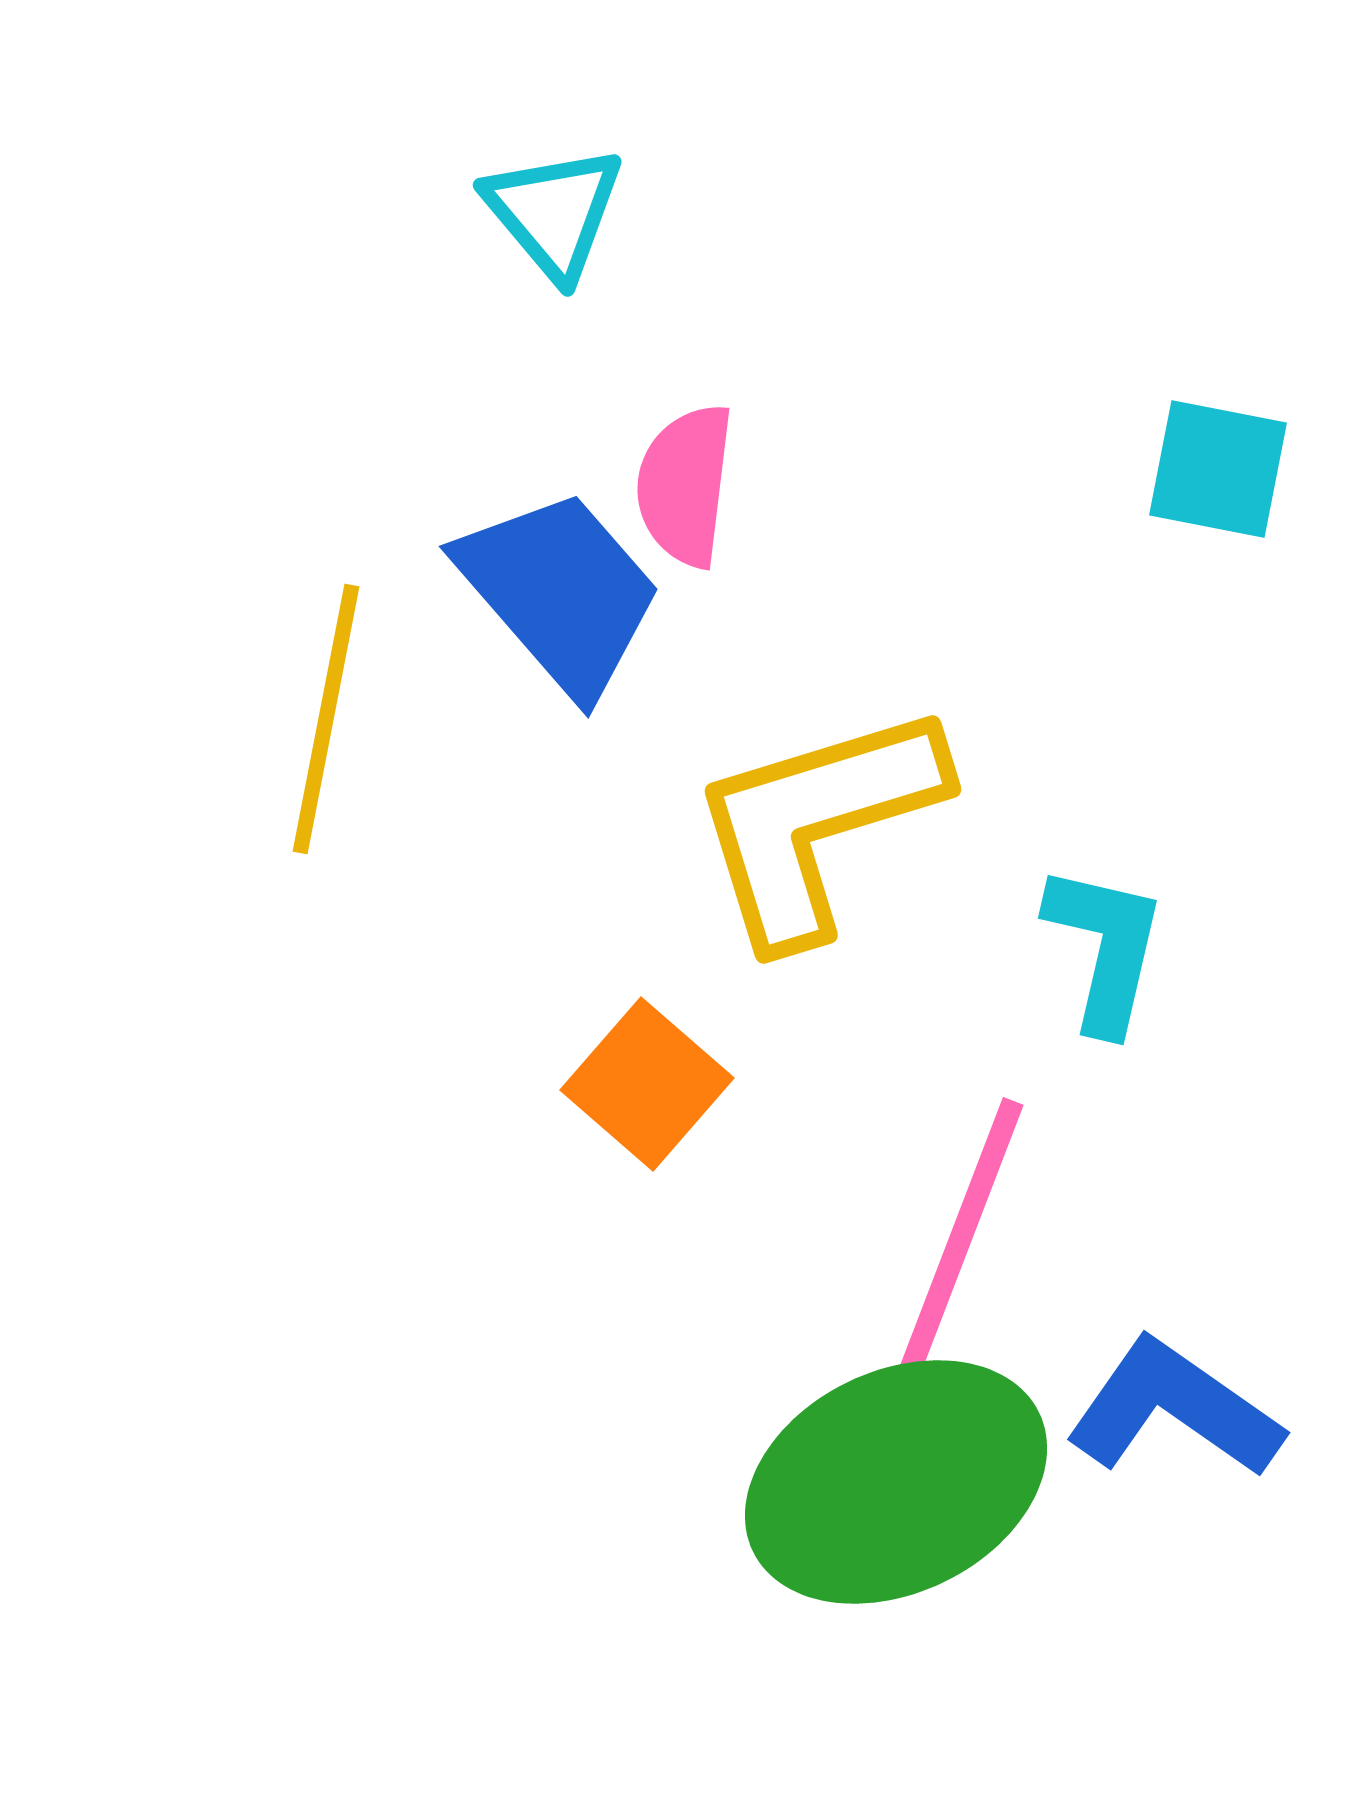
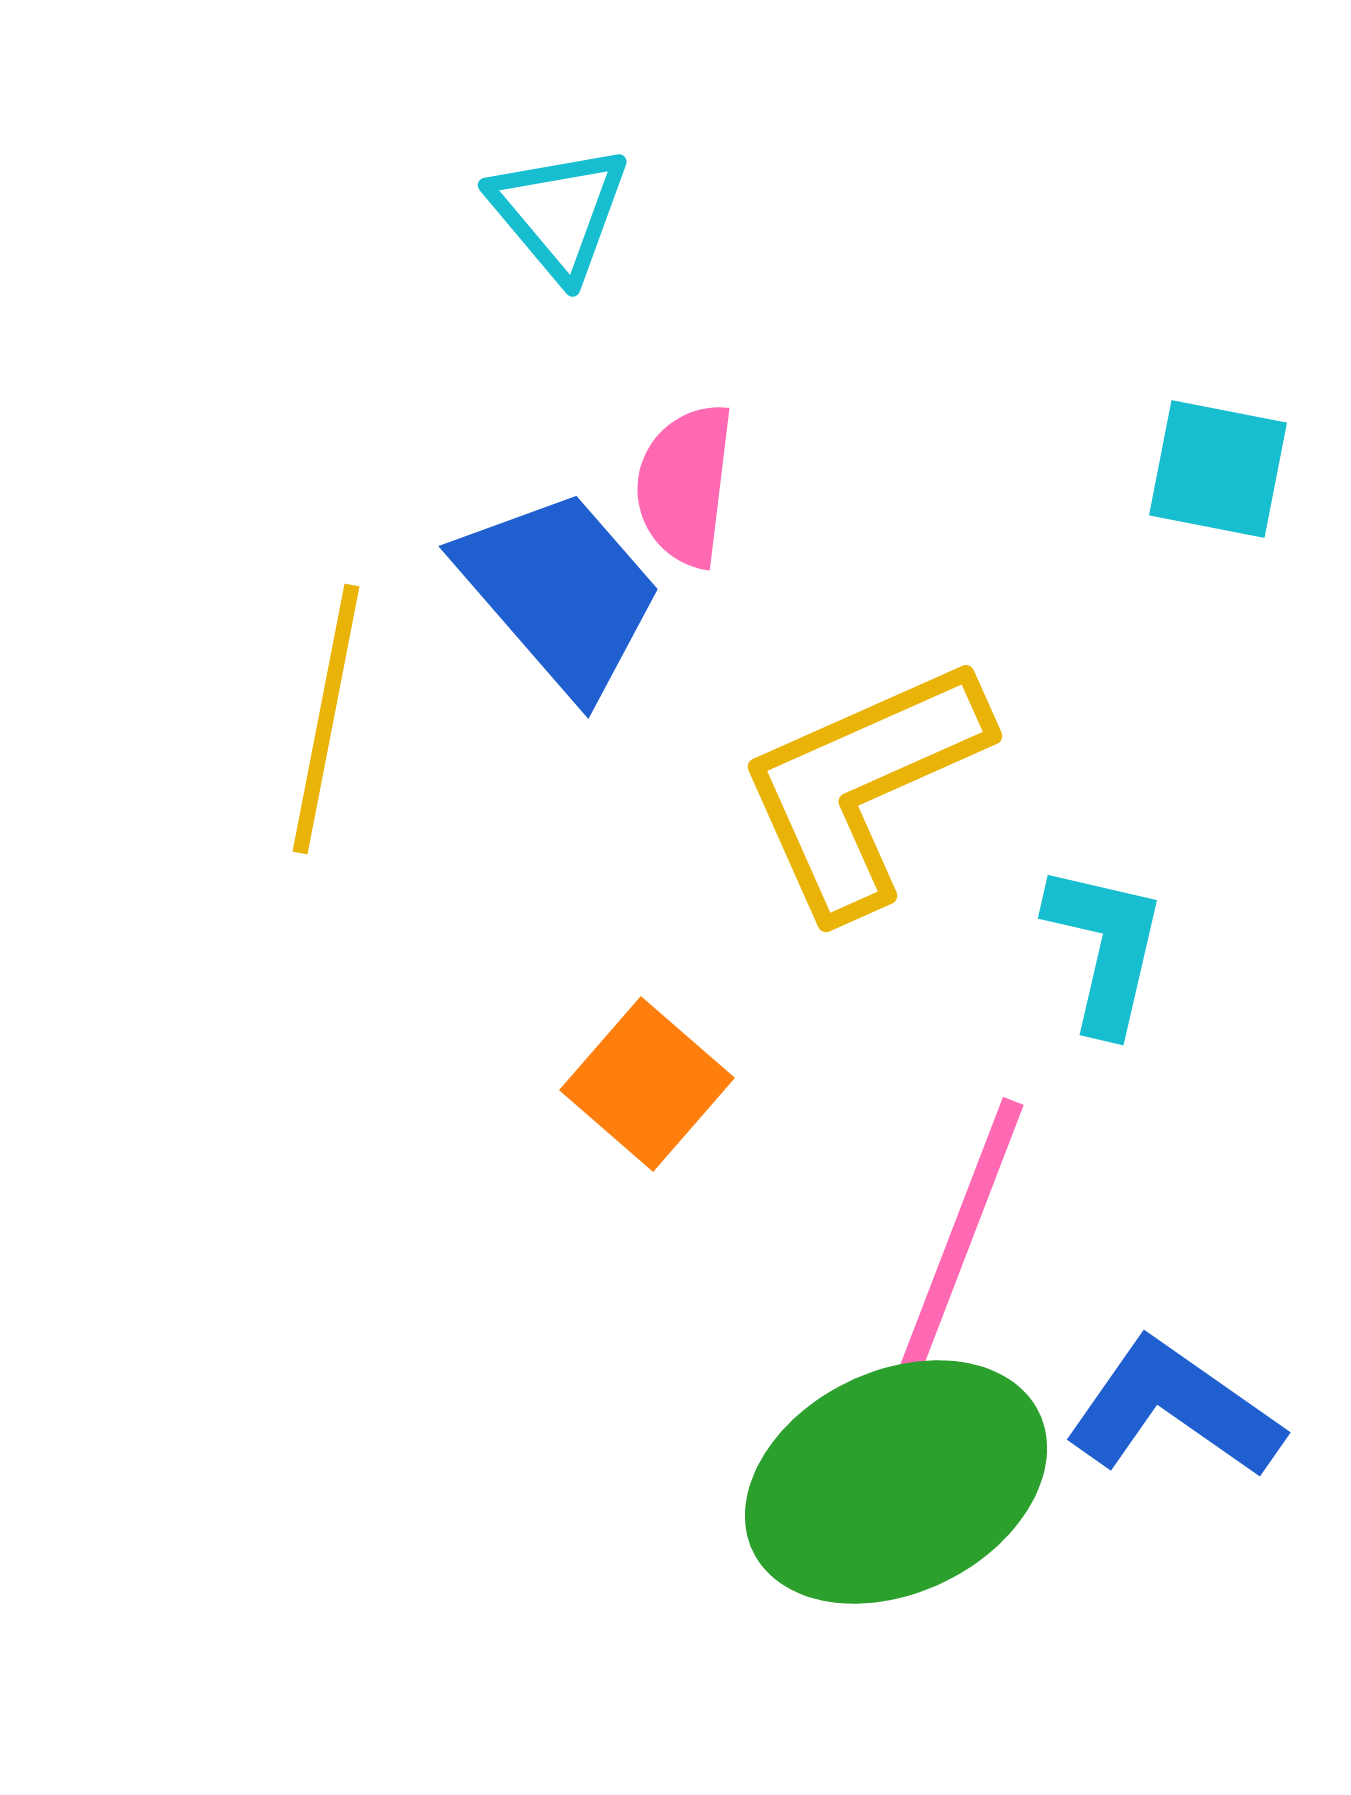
cyan triangle: moved 5 px right
yellow L-shape: moved 46 px right, 37 px up; rotated 7 degrees counterclockwise
